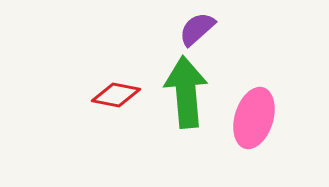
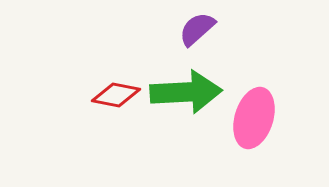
green arrow: rotated 92 degrees clockwise
